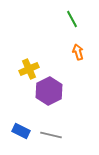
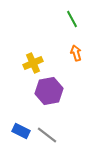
orange arrow: moved 2 px left, 1 px down
yellow cross: moved 4 px right, 6 px up
purple hexagon: rotated 16 degrees clockwise
gray line: moved 4 px left; rotated 25 degrees clockwise
